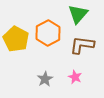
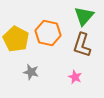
green triangle: moved 6 px right, 2 px down
orange hexagon: rotated 20 degrees counterclockwise
brown L-shape: rotated 80 degrees counterclockwise
gray star: moved 14 px left, 7 px up; rotated 28 degrees counterclockwise
